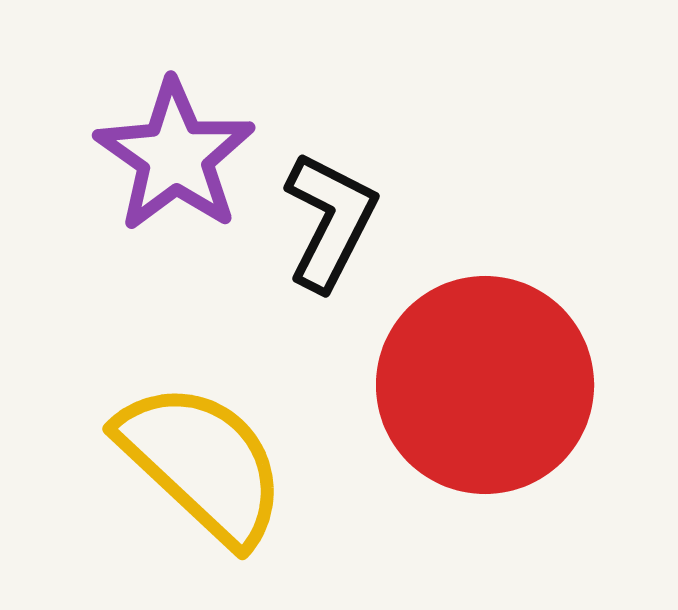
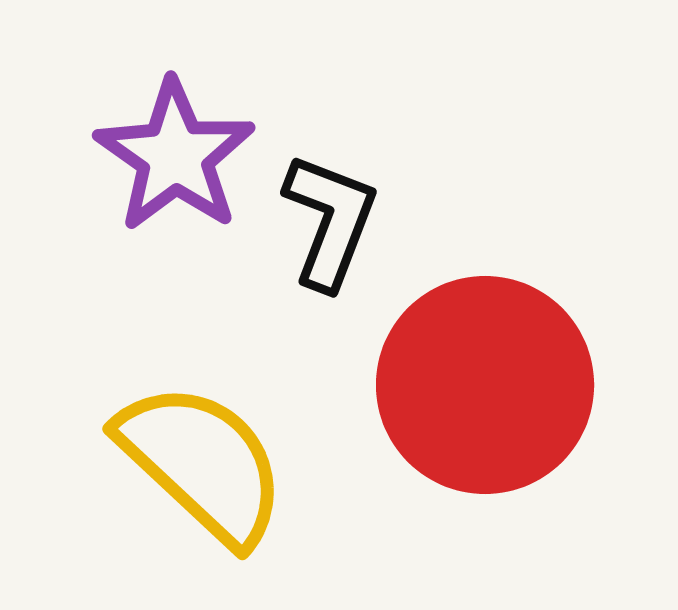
black L-shape: rotated 6 degrees counterclockwise
